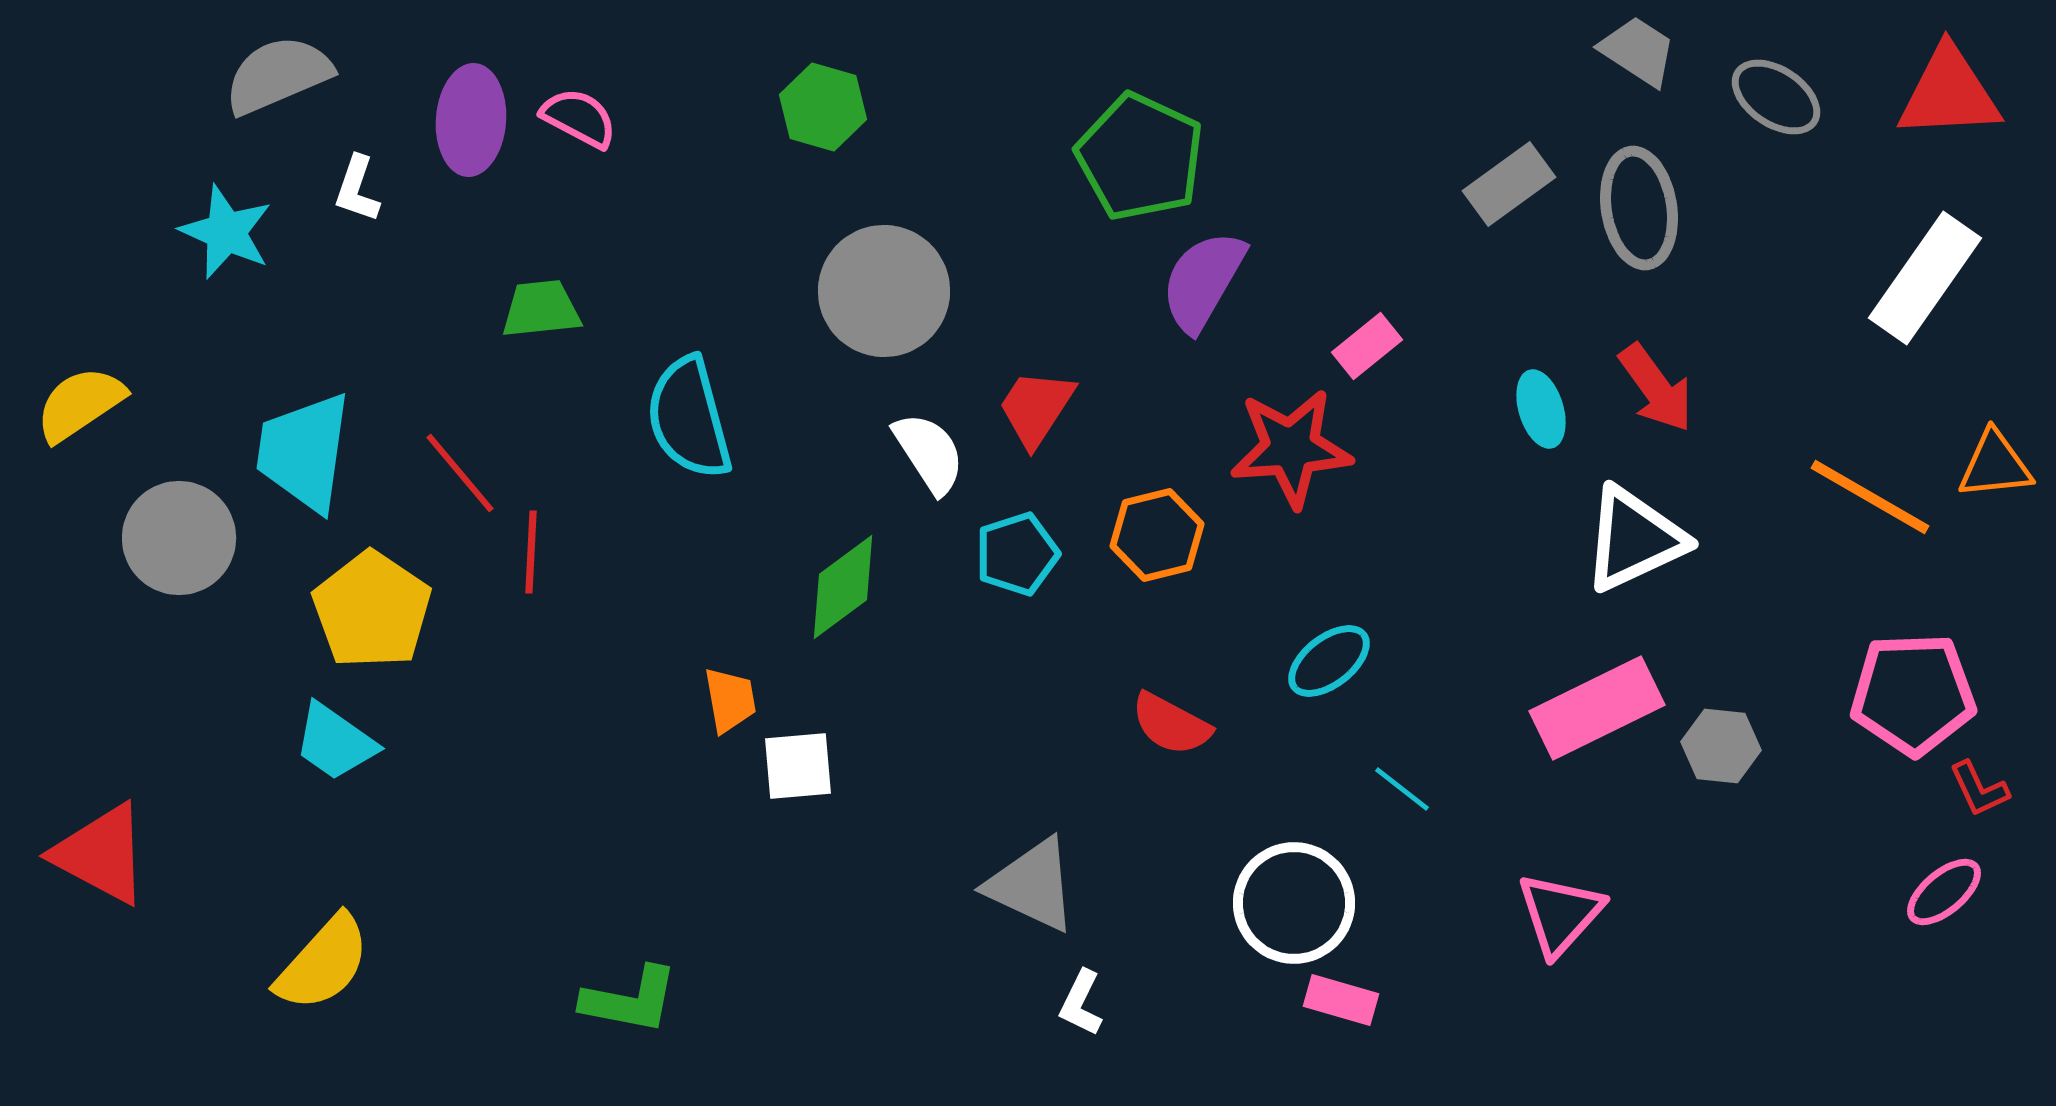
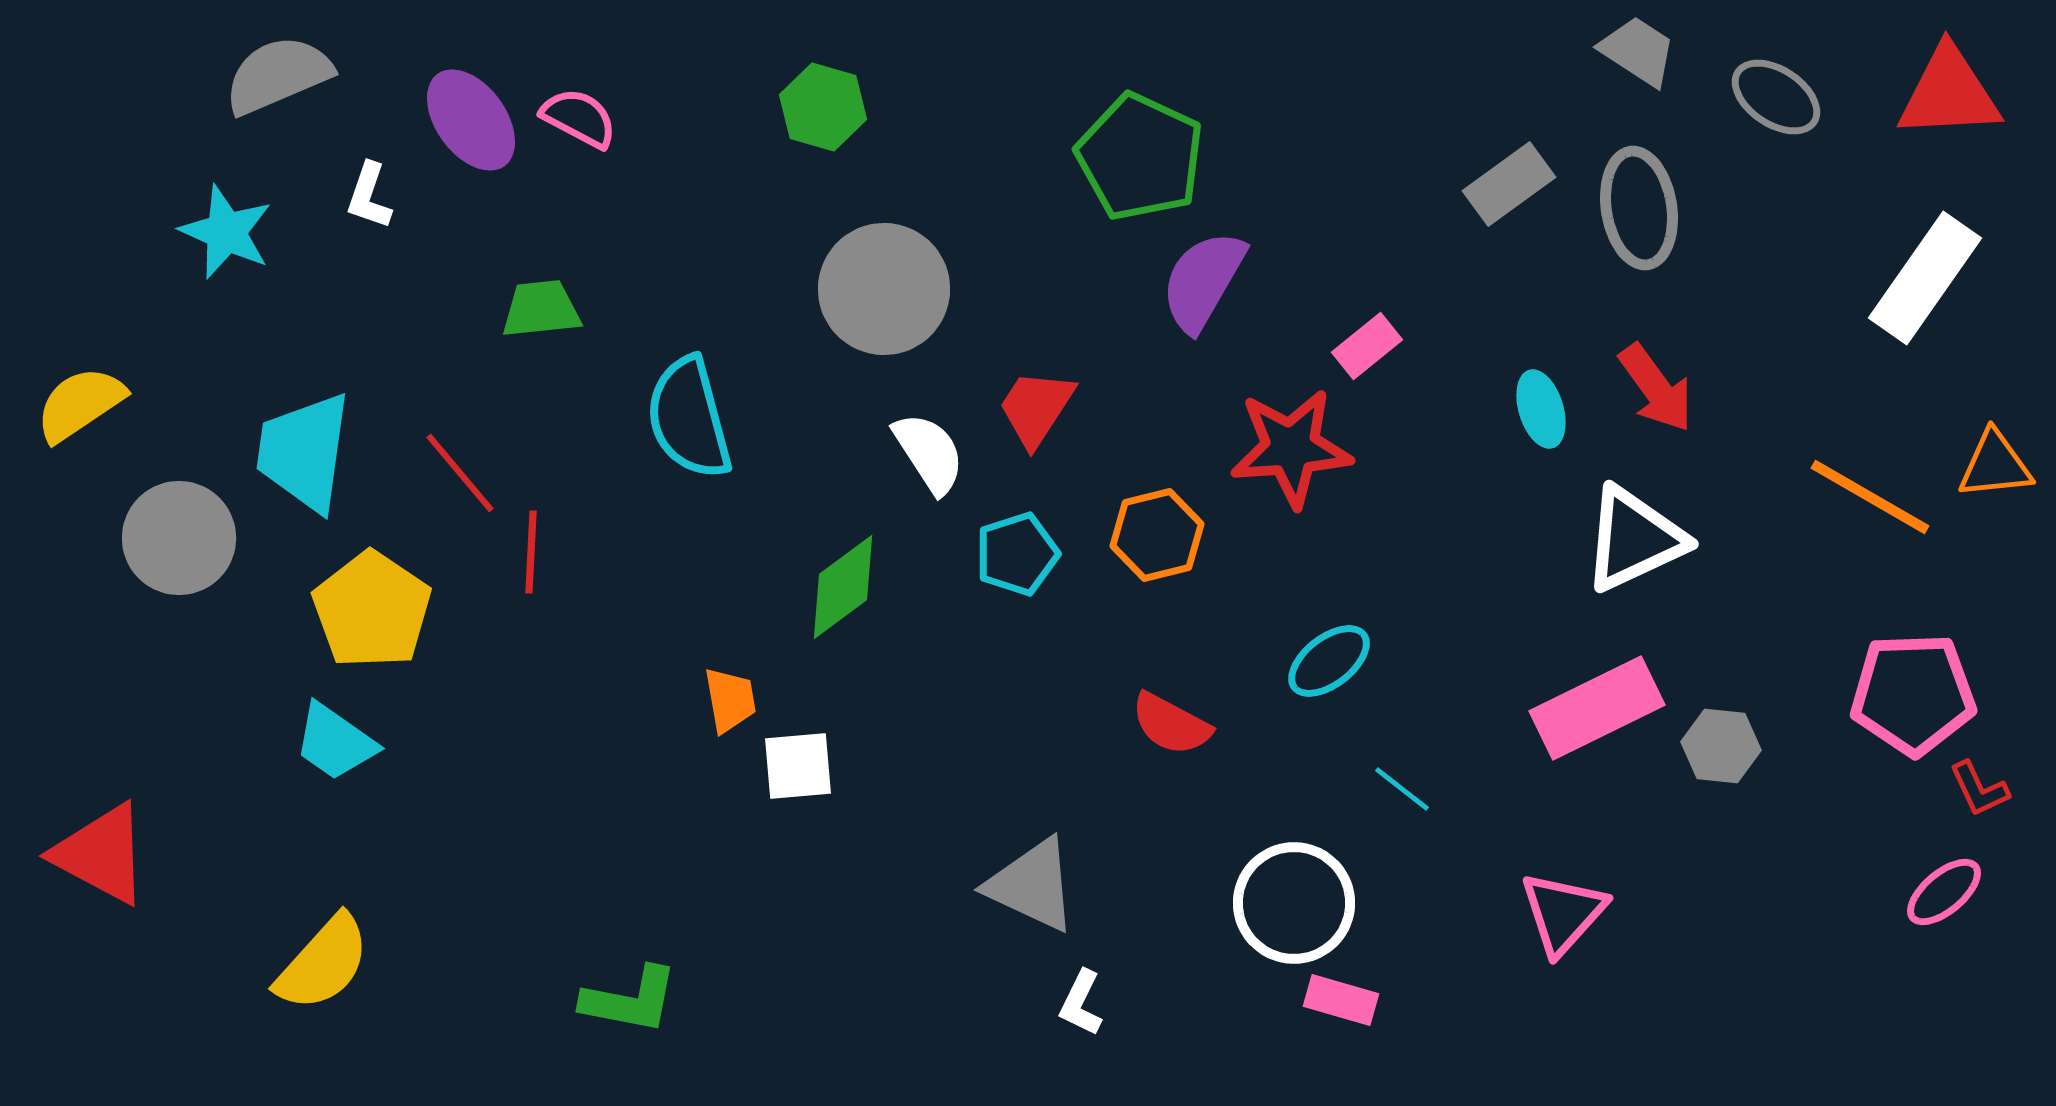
purple ellipse at (471, 120): rotated 40 degrees counterclockwise
white L-shape at (357, 189): moved 12 px right, 7 px down
gray circle at (884, 291): moved 2 px up
pink triangle at (1560, 914): moved 3 px right, 1 px up
